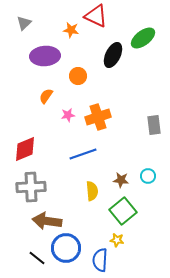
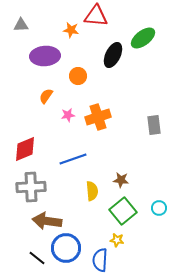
red triangle: rotated 20 degrees counterclockwise
gray triangle: moved 3 px left, 2 px down; rotated 42 degrees clockwise
blue line: moved 10 px left, 5 px down
cyan circle: moved 11 px right, 32 px down
